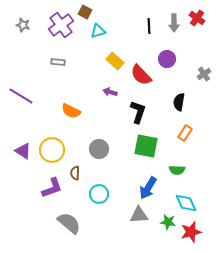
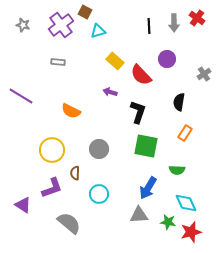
purple triangle: moved 54 px down
